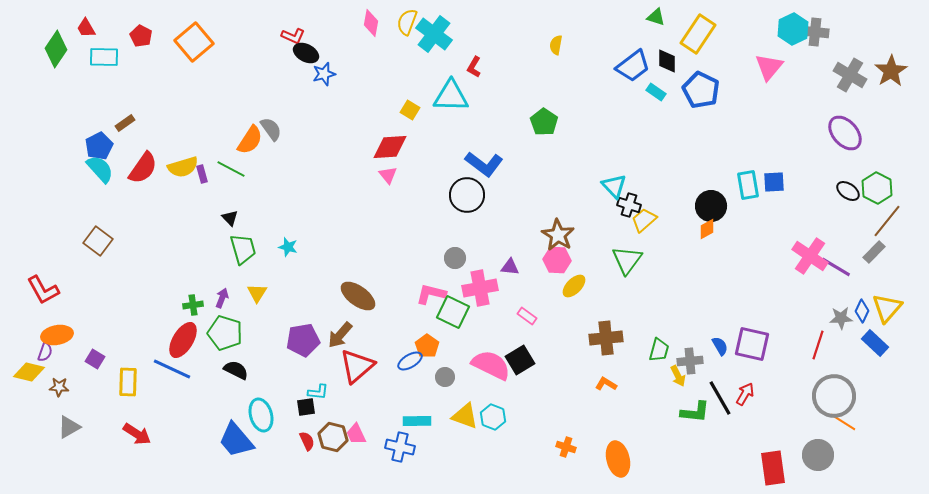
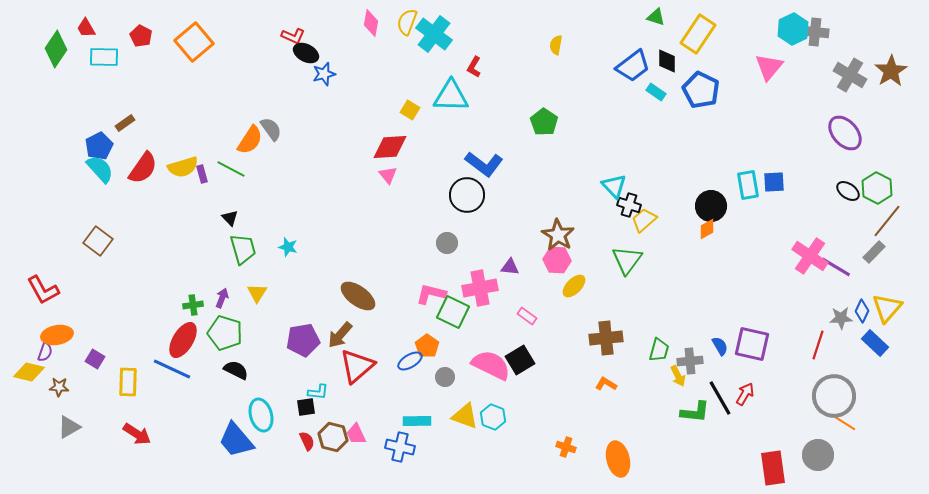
gray circle at (455, 258): moved 8 px left, 15 px up
